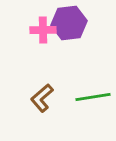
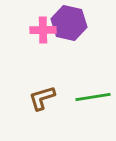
purple hexagon: rotated 20 degrees clockwise
brown L-shape: rotated 24 degrees clockwise
